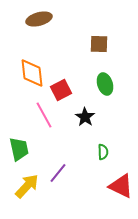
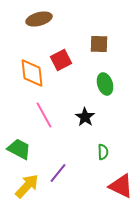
red square: moved 30 px up
green trapezoid: rotated 50 degrees counterclockwise
